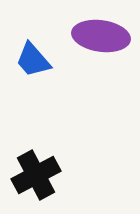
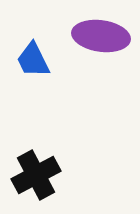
blue trapezoid: rotated 15 degrees clockwise
